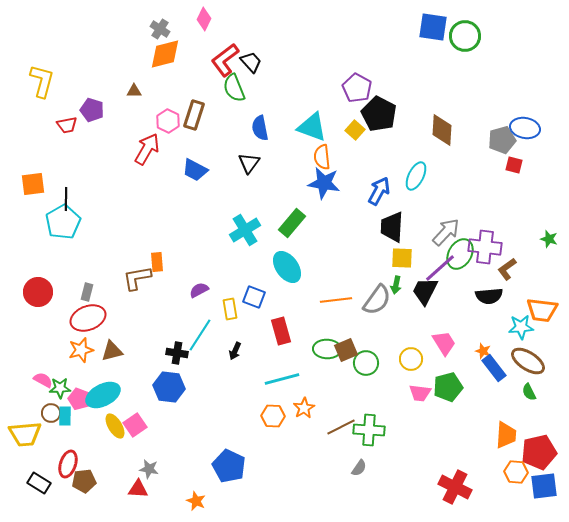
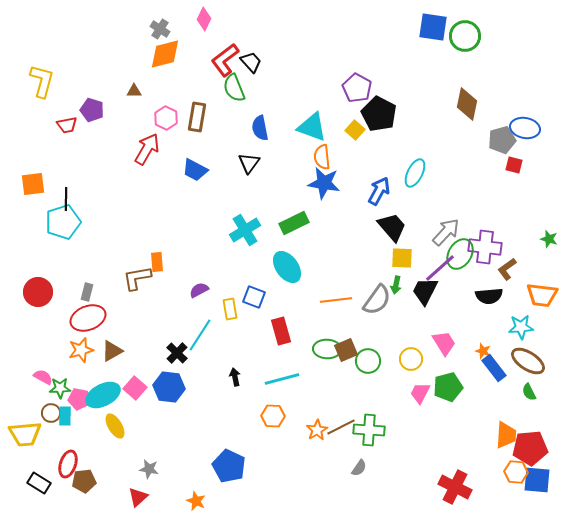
brown rectangle at (194, 115): moved 3 px right, 2 px down; rotated 8 degrees counterclockwise
pink hexagon at (168, 121): moved 2 px left, 3 px up
brown diamond at (442, 130): moved 25 px right, 26 px up; rotated 8 degrees clockwise
cyan ellipse at (416, 176): moved 1 px left, 3 px up
cyan pentagon at (63, 222): rotated 12 degrees clockwise
green rectangle at (292, 223): moved 2 px right; rotated 24 degrees clockwise
black trapezoid at (392, 227): rotated 136 degrees clockwise
orange trapezoid at (542, 310): moved 15 px up
brown triangle at (112, 351): rotated 15 degrees counterclockwise
black arrow at (235, 351): moved 26 px down; rotated 144 degrees clockwise
black cross at (177, 353): rotated 35 degrees clockwise
green circle at (366, 363): moved 2 px right, 2 px up
pink semicircle at (43, 380): moved 3 px up
pink trapezoid at (420, 393): rotated 110 degrees clockwise
pink pentagon at (79, 399): rotated 10 degrees counterclockwise
orange star at (304, 408): moved 13 px right, 22 px down
pink square at (135, 425): moved 37 px up; rotated 15 degrees counterclockwise
red pentagon at (539, 452): moved 9 px left, 4 px up; rotated 8 degrees clockwise
blue square at (544, 486): moved 7 px left, 6 px up; rotated 12 degrees clockwise
red triangle at (138, 489): moved 8 px down; rotated 45 degrees counterclockwise
